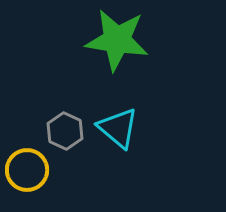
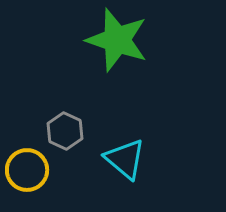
green star: rotated 10 degrees clockwise
cyan triangle: moved 7 px right, 31 px down
